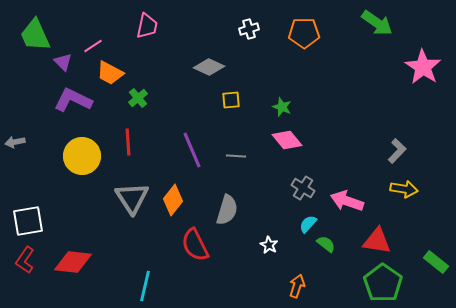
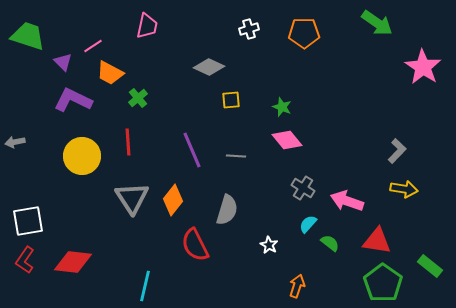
green trapezoid: moved 7 px left, 1 px down; rotated 132 degrees clockwise
green semicircle: moved 4 px right, 1 px up
green rectangle: moved 6 px left, 4 px down
